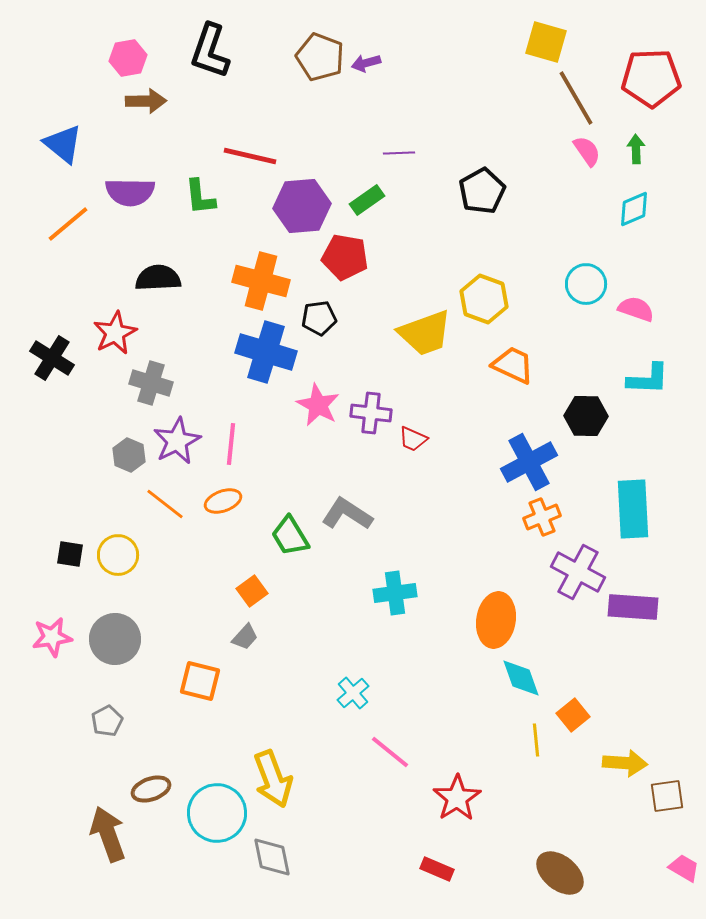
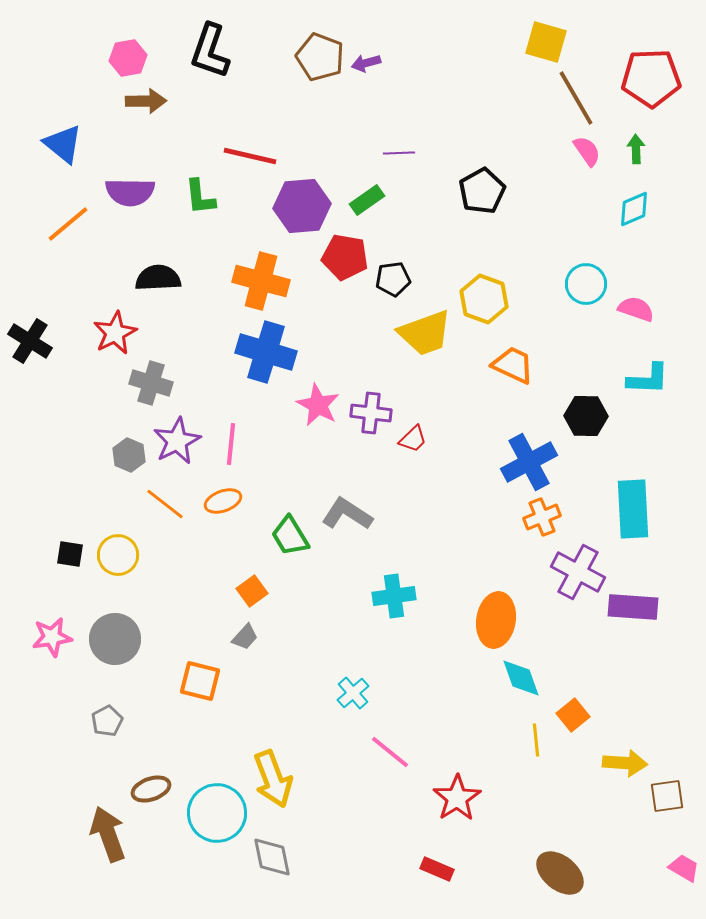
black pentagon at (319, 318): moved 74 px right, 39 px up
black cross at (52, 358): moved 22 px left, 17 px up
red trapezoid at (413, 439): rotated 68 degrees counterclockwise
cyan cross at (395, 593): moved 1 px left, 3 px down
